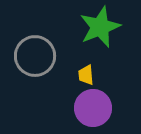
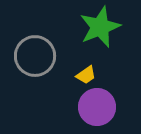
yellow trapezoid: rotated 120 degrees counterclockwise
purple circle: moved 4 px right, 1 px up
